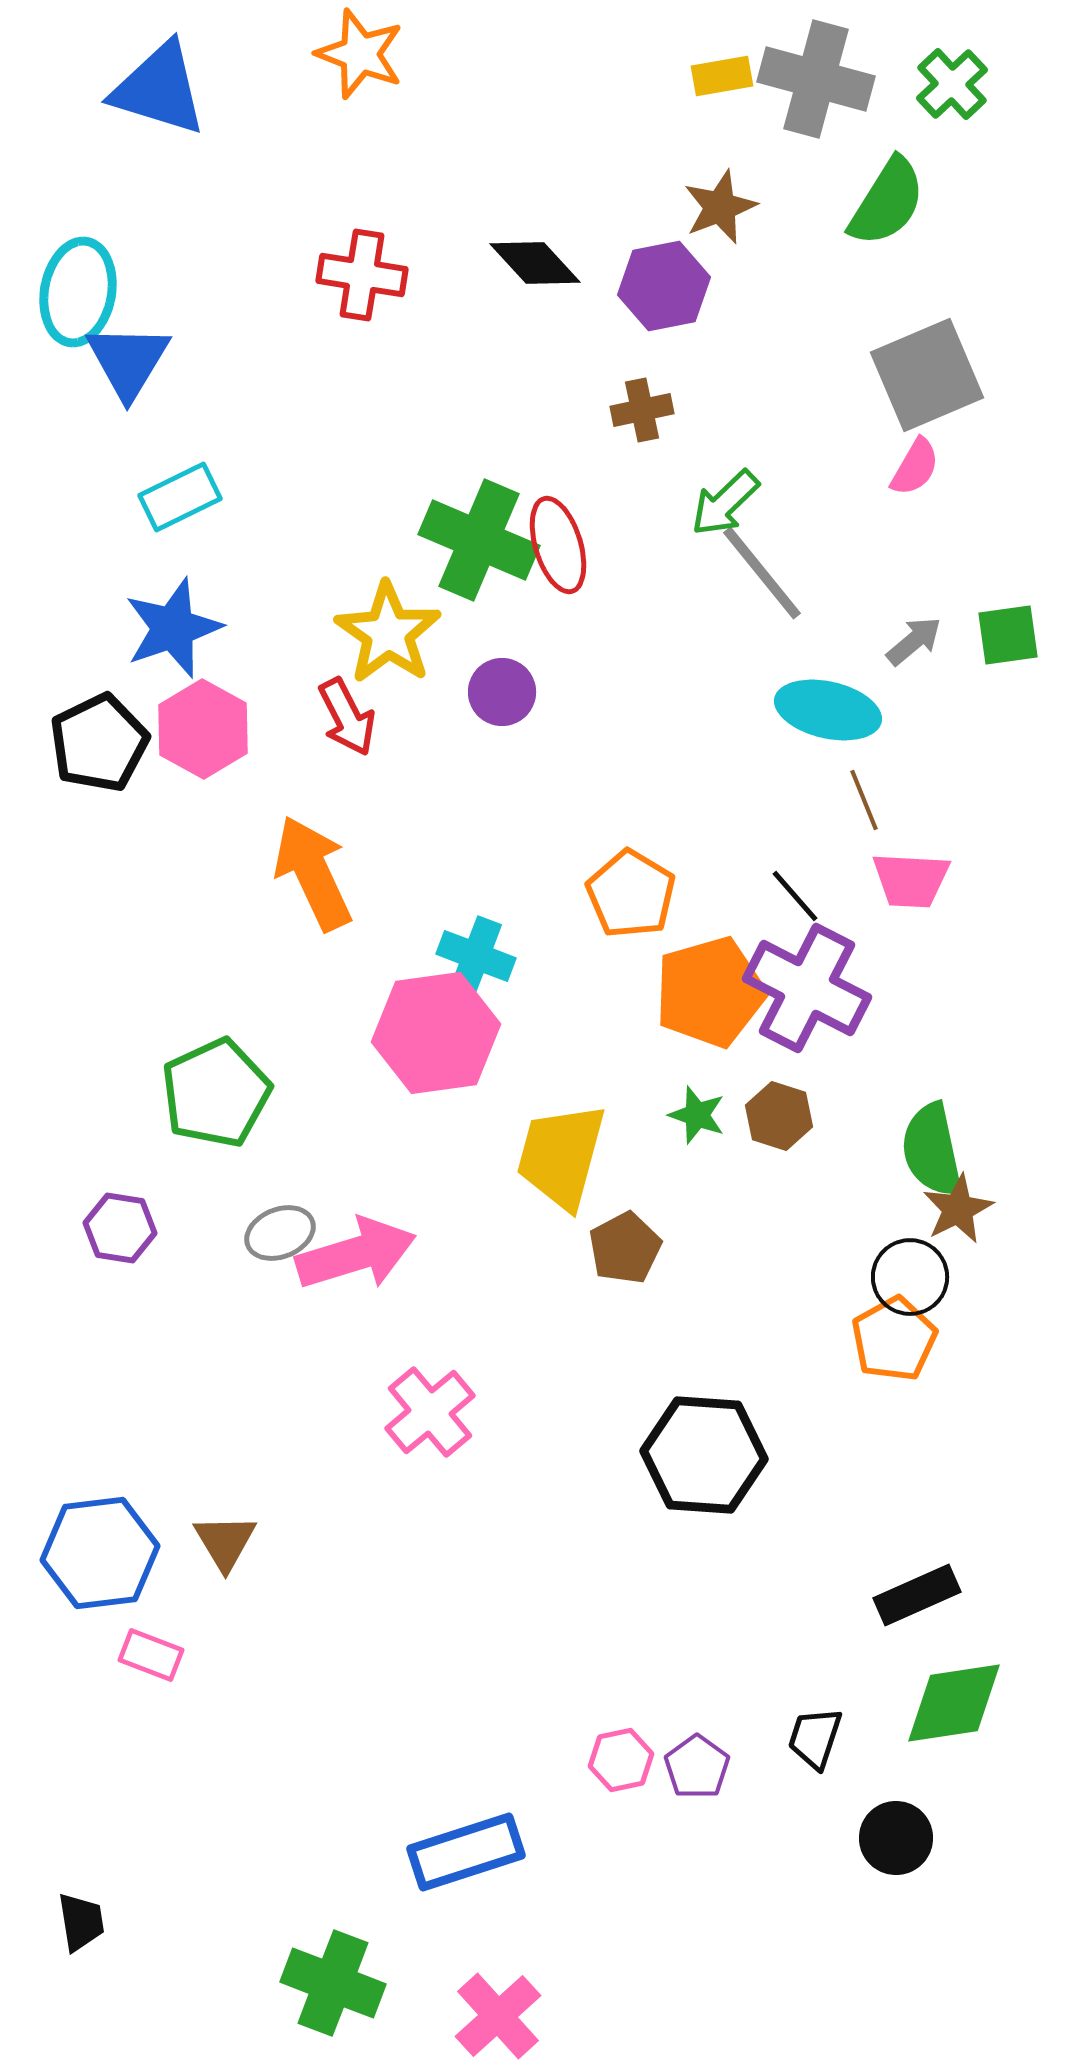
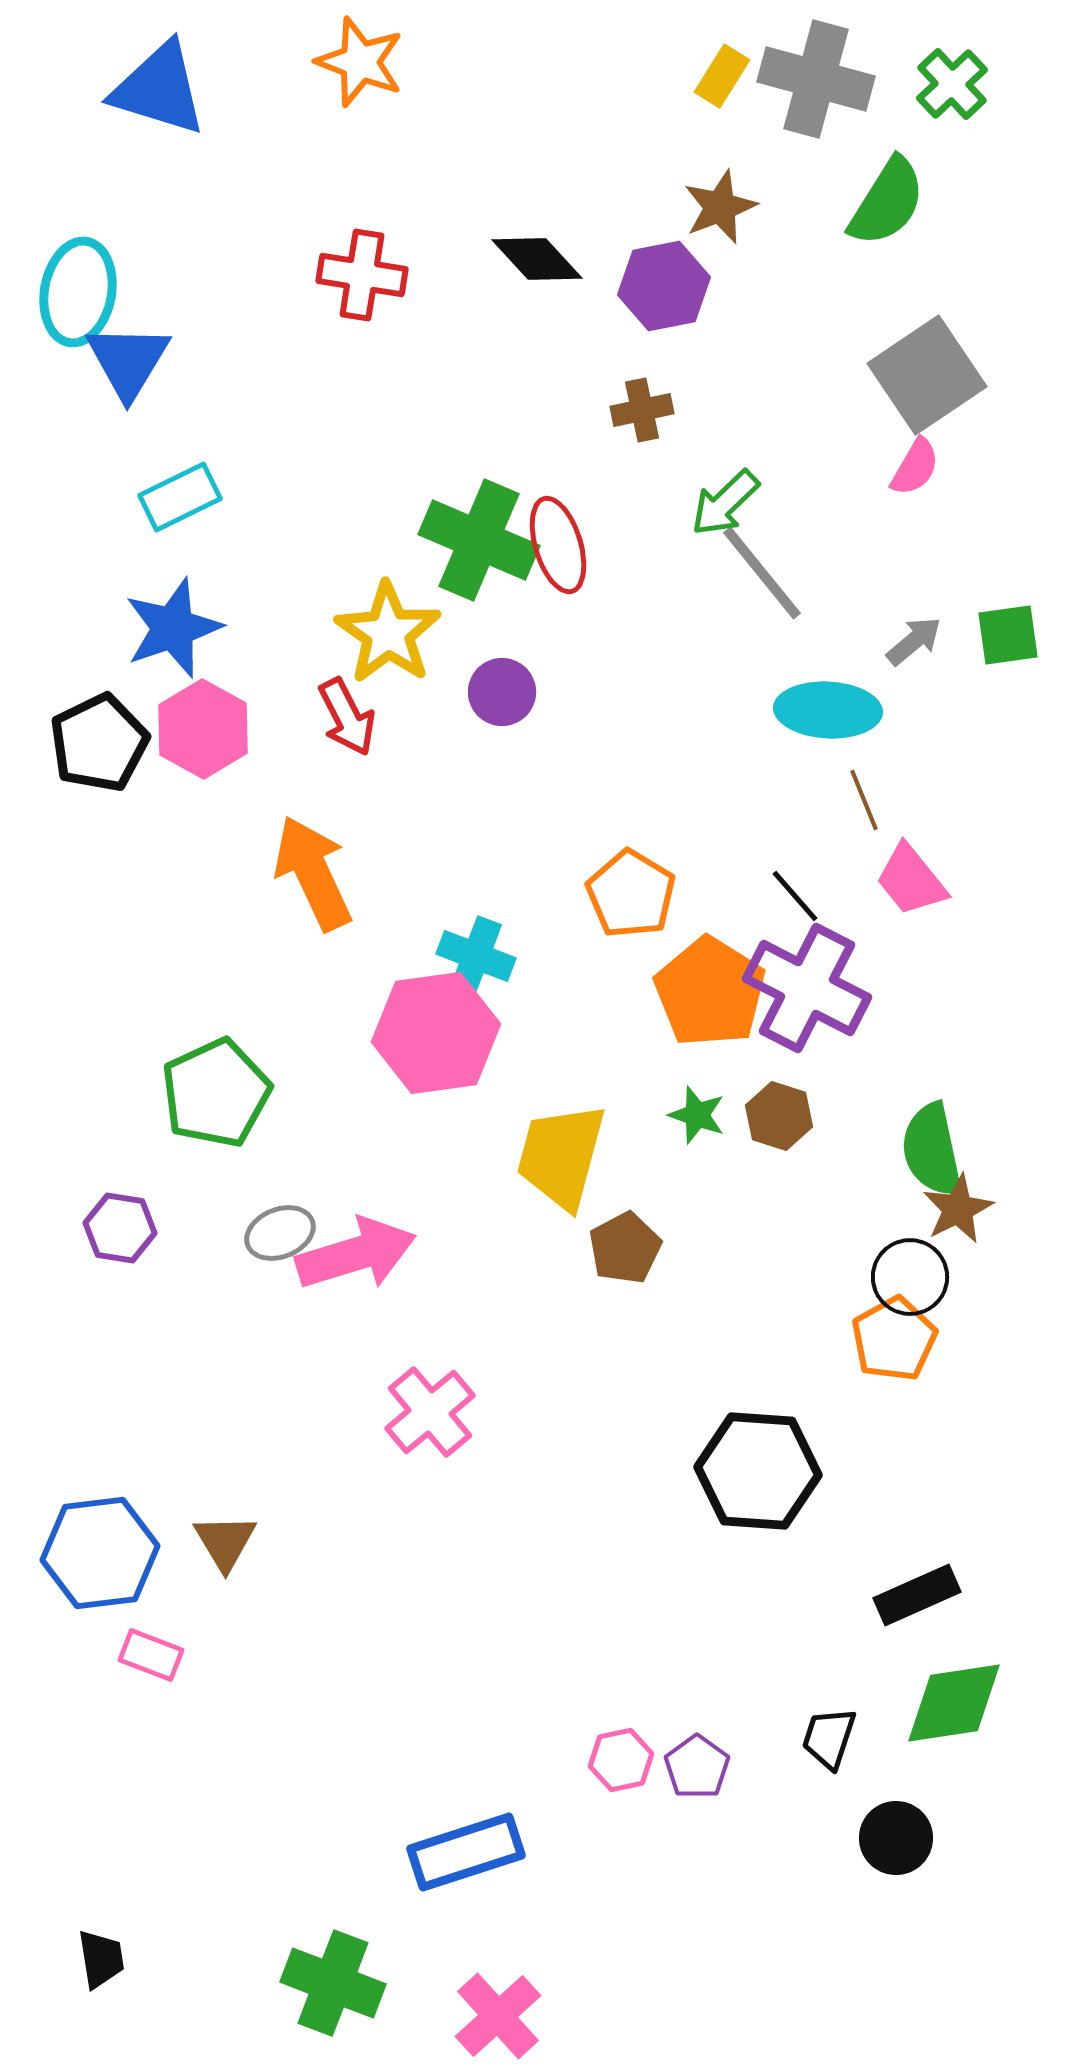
orange star at (360, 54): moved 8 px down
yellow rectangle at (722, 76): rotated 48 degrees counterclockwise
black diamond at (535, 263): moved 2 px right, 4 px up
gray square at (927, 375): rotated 11 degrees counterclockwise
cyan ellipse at (828, 710): rotated 10 degrees counterclockwise
pink trapezoid at (911, 880): rotated 48 degrees clockwise
orange pentagon at (710, 992): rotated 24 degrees counterclockwise
black hexagon at (704, 1455): moved 54 px right, 16 px down
black trapezoid at (815, 1738): moved 14 px right
black trapezoid at (81, 1922): moved 20 px right, 37 px down
